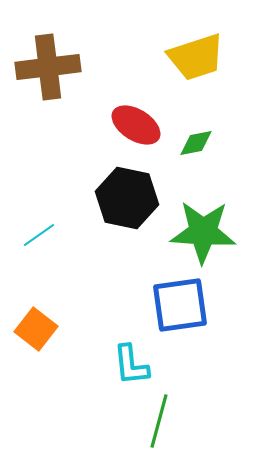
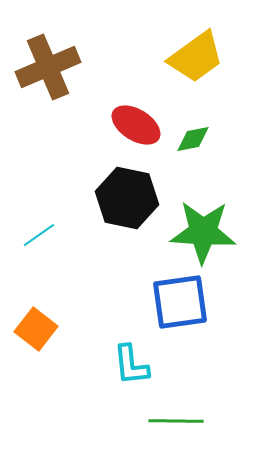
yellow trapezoid: rotated 18 degrees counterclockwise
brown cross: rotated 16 degrees counterclockwise
green diamond: moved 3 px left, 4 px up
blue square: moved 3 px up
green line: moved 17 px right; rotated 76 degrees clockwise
